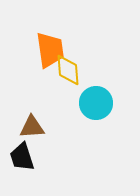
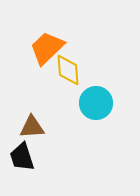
orange trapezoid: moved 3 px left, 2 px up; rotated 126 degrees counterclockwise
